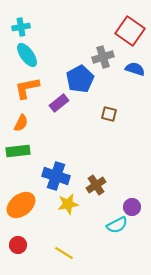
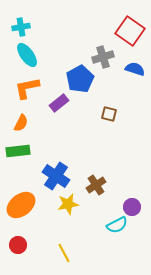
blue cross: rotated 16 degrees clockwise
yellow line: rotated 30 degrees clockwise
